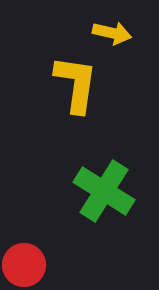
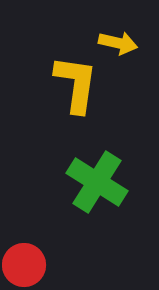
yellow arrow: moved 6 px right, 10 px down
green cross: moved 7 px left, 9 px up
